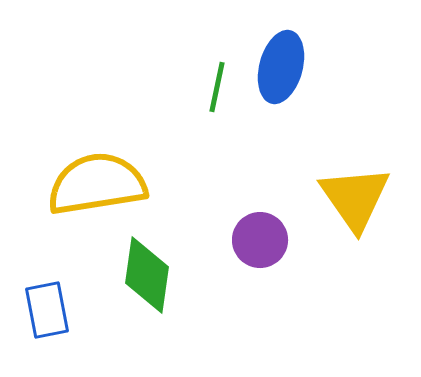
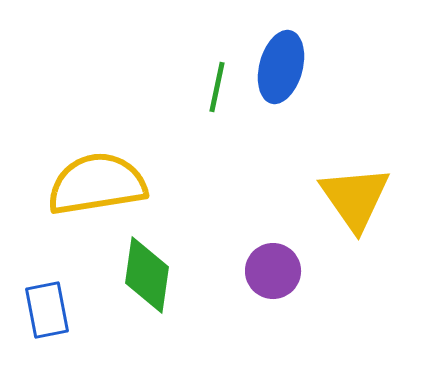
purple circle: moved 13 px right, 31 px down
